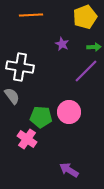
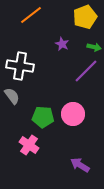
orange line: rotated 35 degrees counterclockwise
green arrow: rotated 16 degrees clockwise
white cross: moved 1 px up
pink circle: moved 4 px right, 2 px down
green pentagon: moved 2 px right
pink cross: moved 2 px right, 6 px down
purple arrow: moved 11 px right, 5 px up
